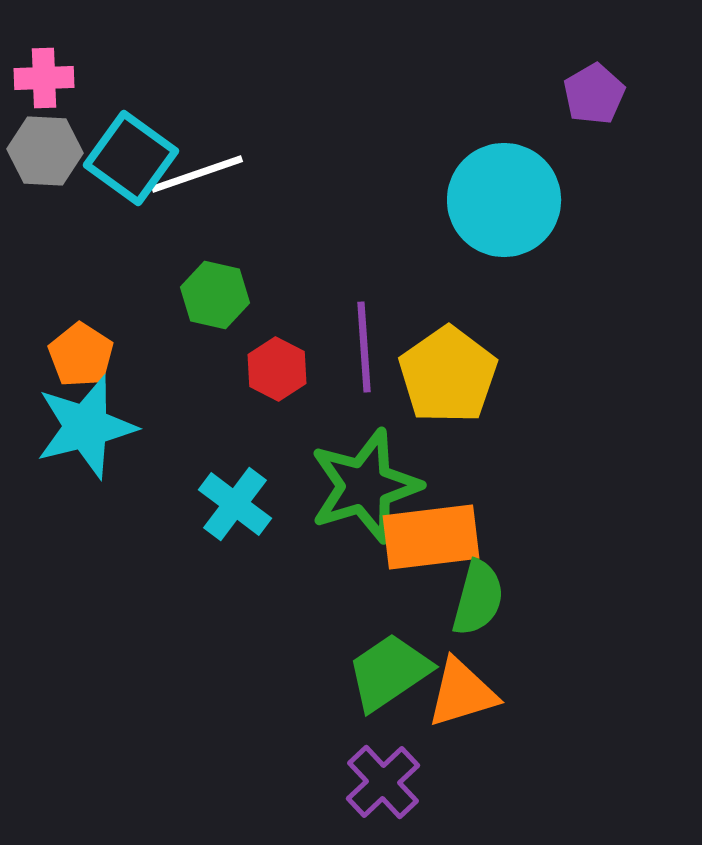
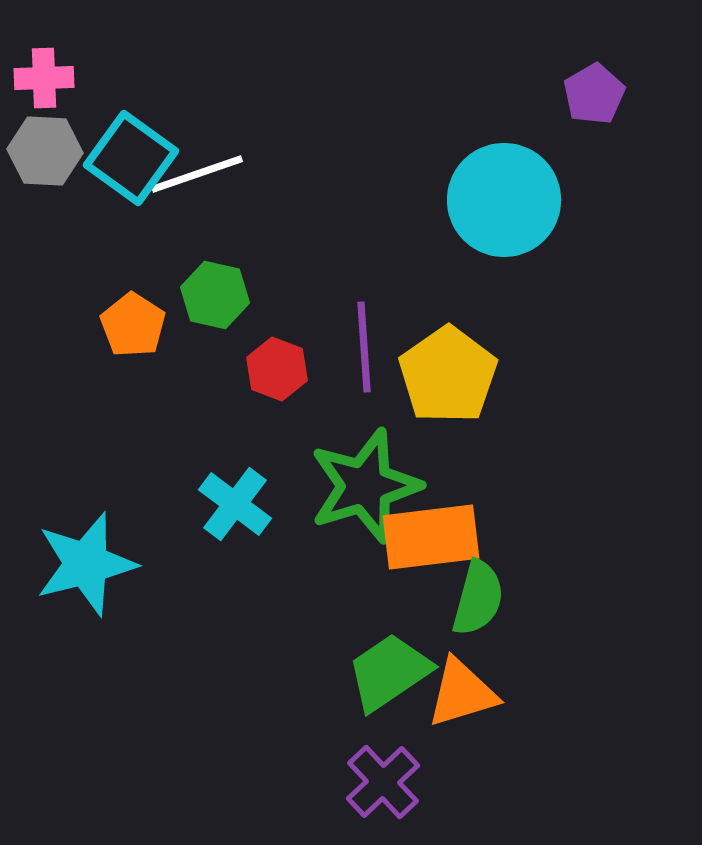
orange pentagon: moved 52 px right, 30 px up
red hexagon: rotated 6 degrees counterclockwise
cyan star: moved 137 px down
